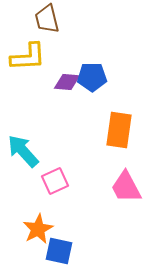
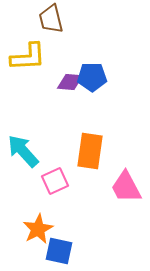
brown trapezoid: moved 4 px right
purple diamond: moved 3 px right
orange rectangle: moved 29 px left, 21 px down
